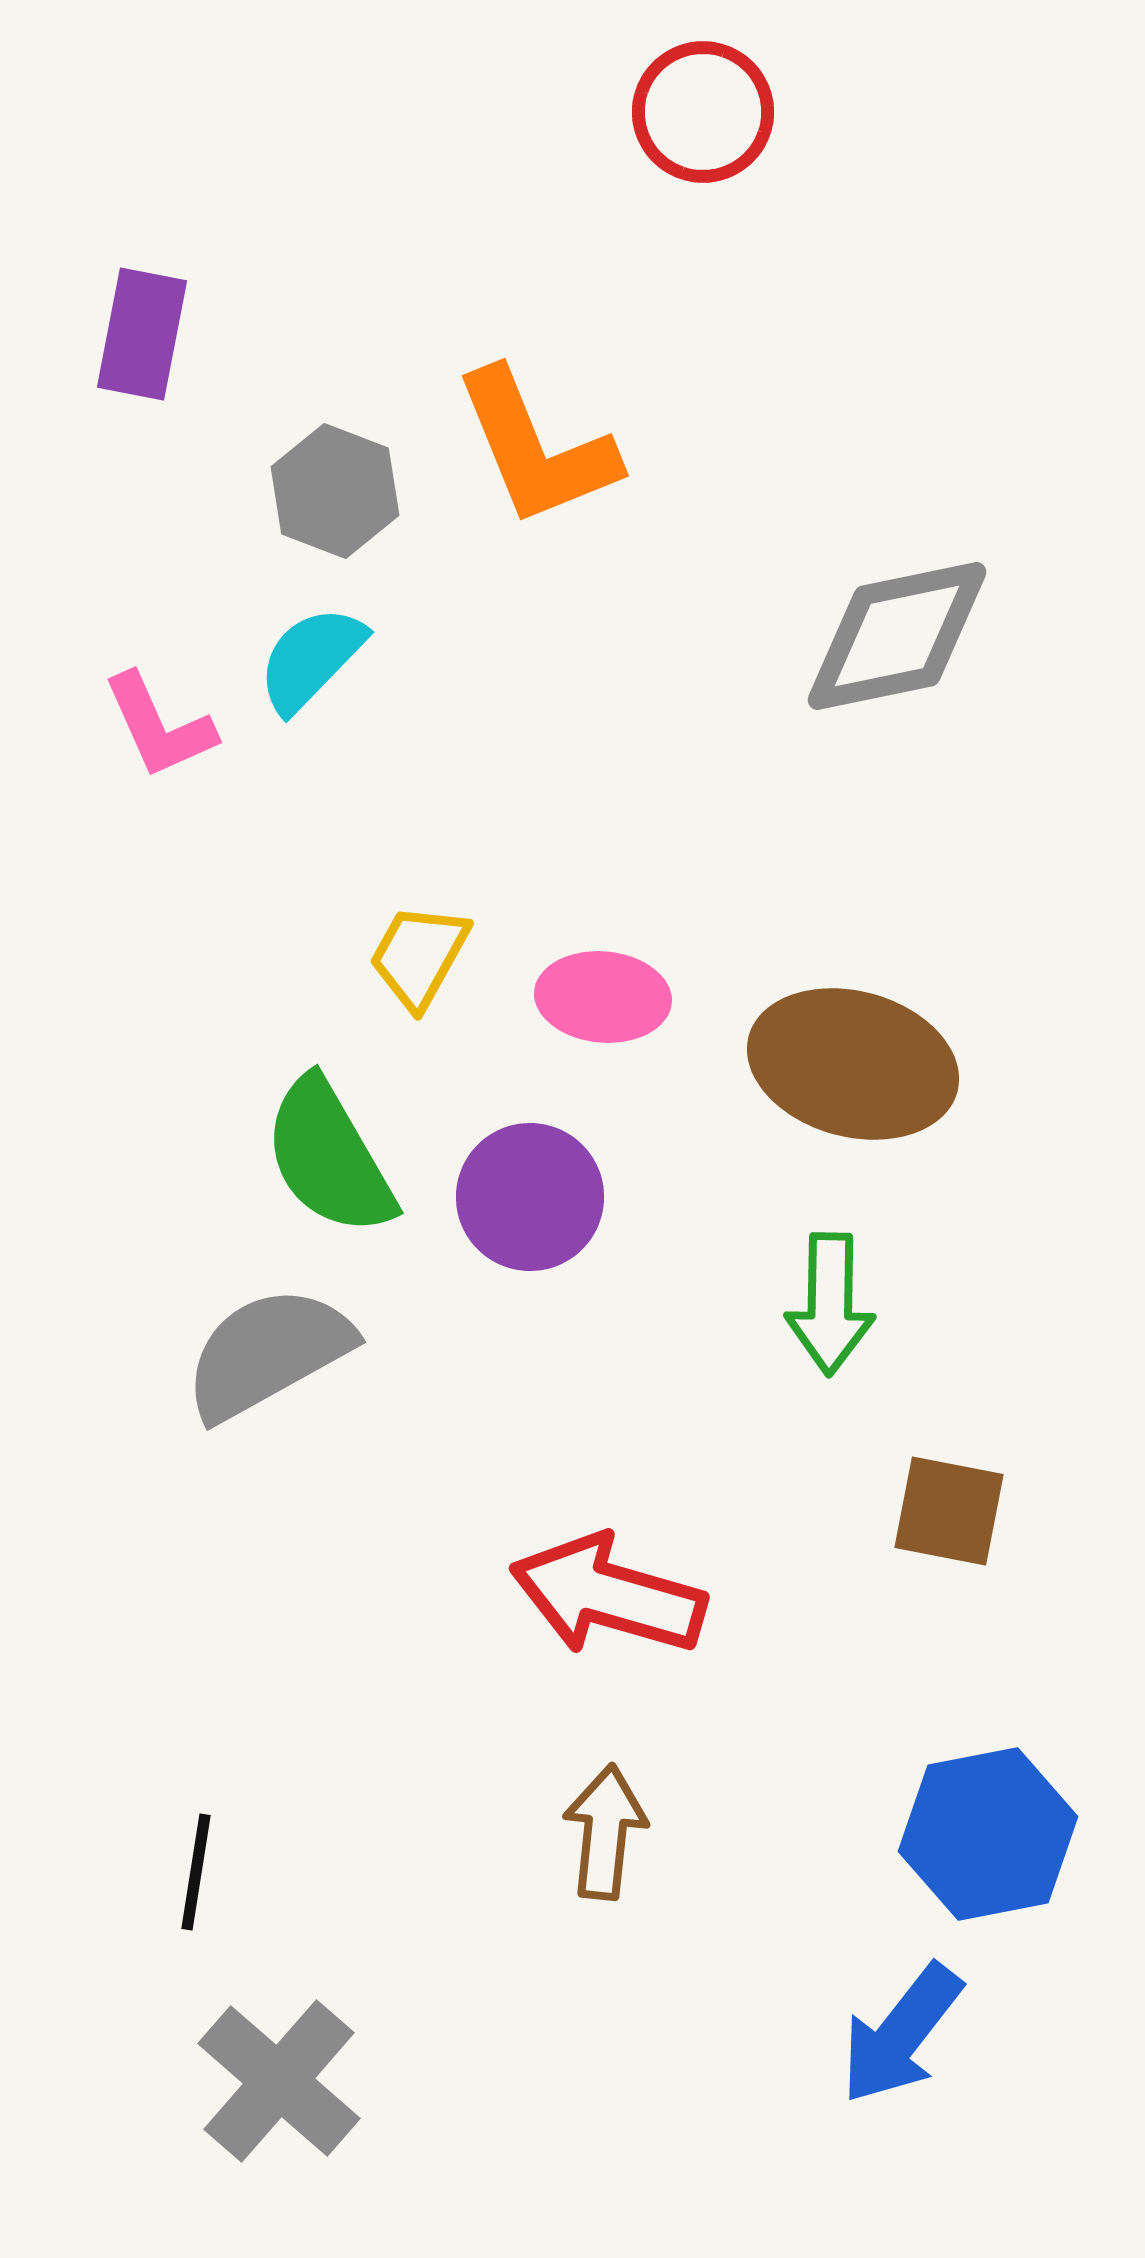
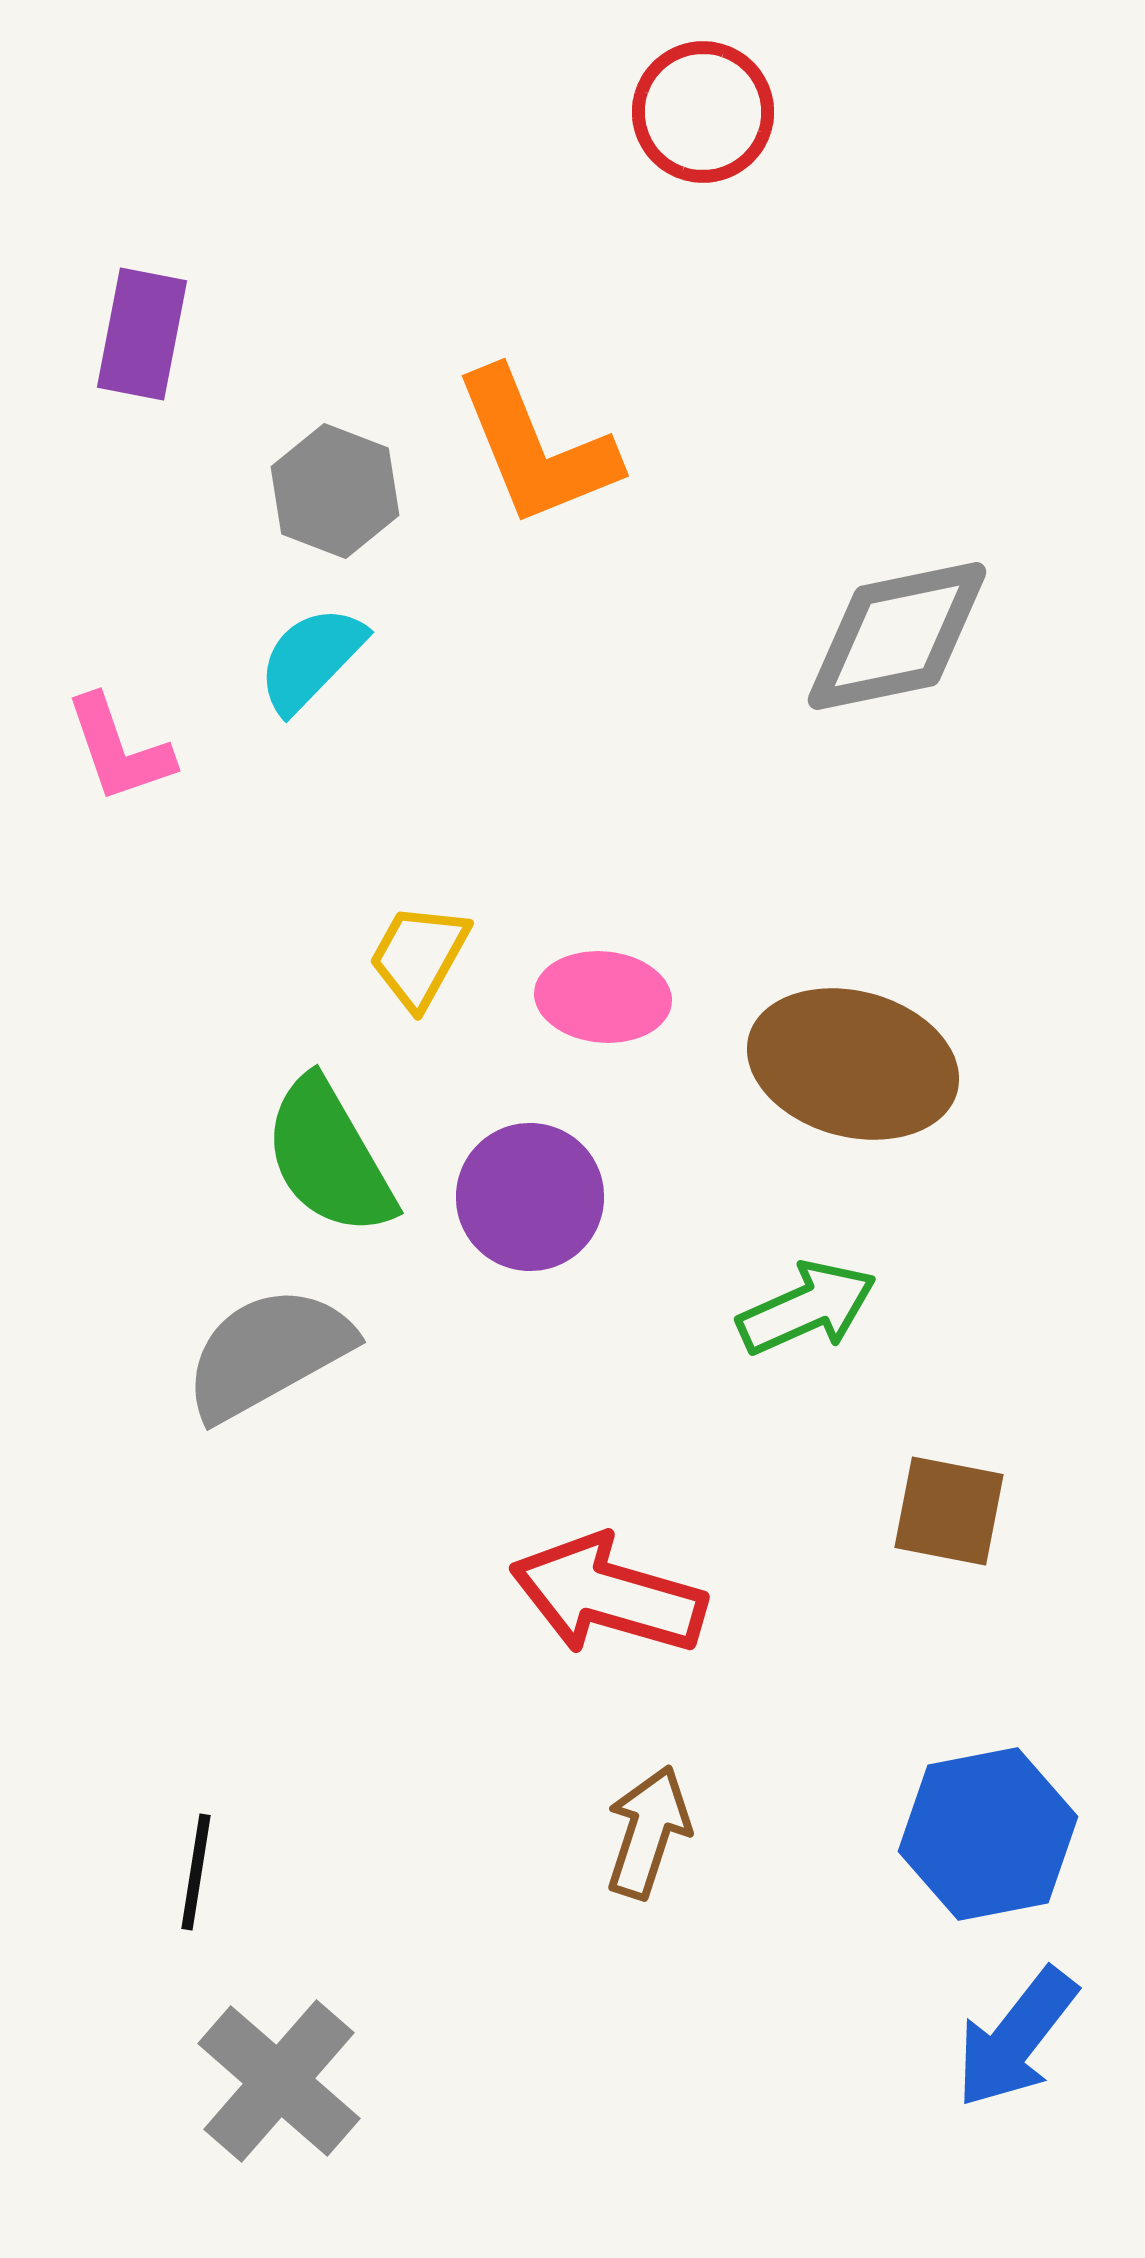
pink L-shape: moved 40 px left, 23 px down; rotated 5 degrees clockwise
green arrow: moved 23 px left, 4 px down; rotated 115 degrees counterclockwise
brown arrow: moved 43 px right; rotated 12 degrees clockwise
blue arrow: moved 115 px right, 4 px down
